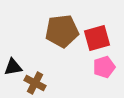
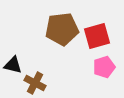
brown pentagon: moved 2 px up
red square: moved 2 px up
black triangle: moved 2 px up; rotated 24 degrees clockwise
